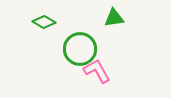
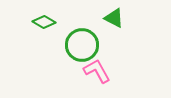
green triangle: rotated 35 degrees clockwise
green circle: moved 2 px right, 4 px up
